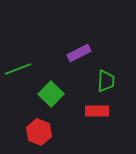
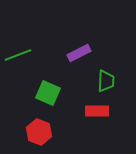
green line: moved 14 px up
green square: moved 3 px left, 1 px up; rotated 20 degrees counterclockwise
